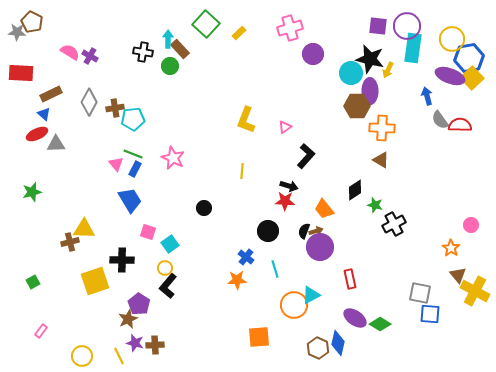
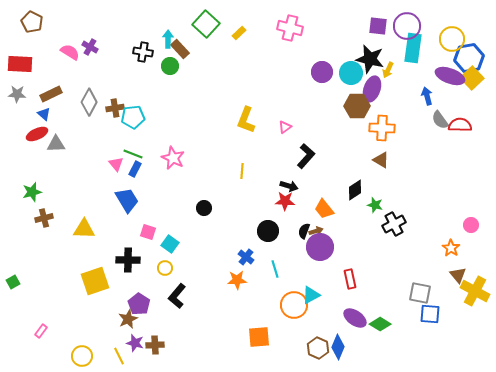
pink cross at (290, 28): rotated 30 degrees clockwise
gray star at (17, 32): moved 62 px down
purple circle at (313, 54): moved 9 px right, 18 px down
purple cross at (90, 56): moved 9 px up
red rectangle at (21, 73): moved 1 px left, 9 px up
purple ellipse at (370, 91): moved 2 px right, 2 px up; rotated 20 degrees clockwise
cyan pentagon at (133, 119): moved 2 px up
blue trapezoid at (130, 200): moved 3 px left
brown cross at (70, 242): moved 26 px left, 24 px up
cyan square at (170, 244): rotated 18 degrees counterclockwise
black cross at (122, 260): moved 6 px right
green square at (33, 282): moved 20 px left
black L-shape at (168, 286): moved 9 px right, 10 px down
blue diamond at (338, 343): moved 4 px down; rotated 10 degrees clockwise
